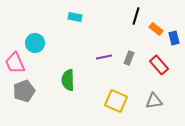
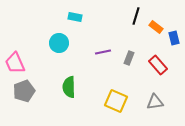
orange rectangle: moved 2 px up
cyan circle: moved 24 px right
purple line: moved 1 px left, 5 px up
red rectangle: moved 1 px left
green semicircle: moved 1 px right, 7 px down
gray triangle: moved 1 px right, 1 px down
